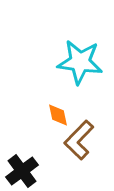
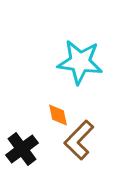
black cross: moved 22 px up
